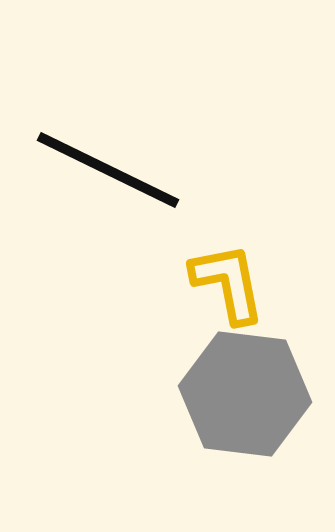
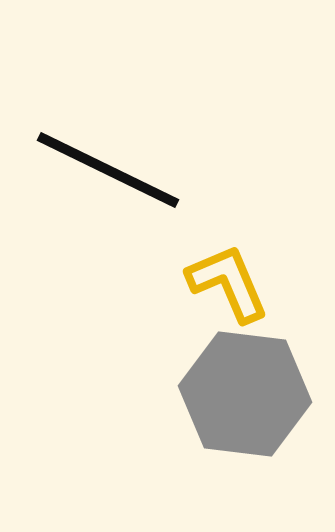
yellow L-shape: rotated 12 degrees counterclockwise
